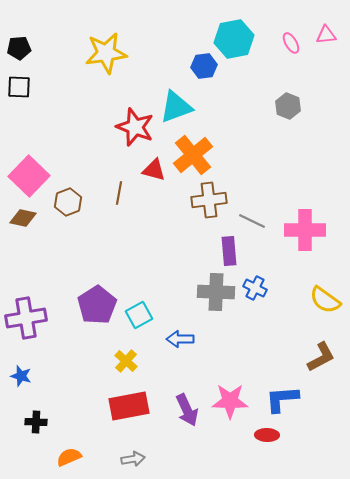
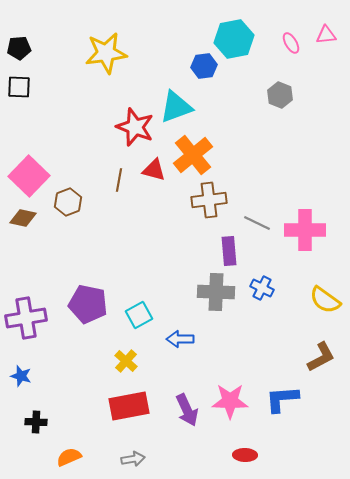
gray hexagon: moved 8 px left, 11 px up
brown line: moved 13 px up
gray line: moved 5 px right, 2 px down
blue cross: moved 7 px right
purple pentagon: moved 9 px left, 1 px up; rotated 27 degrees counterclockwise
red ellipse: moved 22 px left, 20 px down
